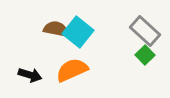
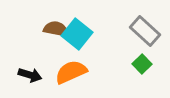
cyan square: moved 1 px left, 2 px down
green square: moved 3 px left, 9 px down
orange semicircle: moved 1 px left, 2 px down
